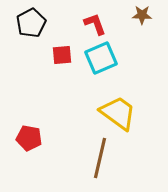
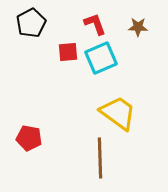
brown star: moved 4 px left, 12 px down
red square: moved 6 px right, 3 px up
brown line: rotated 15 degrees counterclockwise
